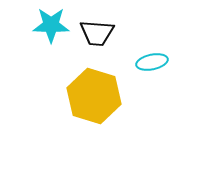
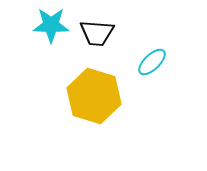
cyan ellipse: rotated 32 degrees counterclockwise
